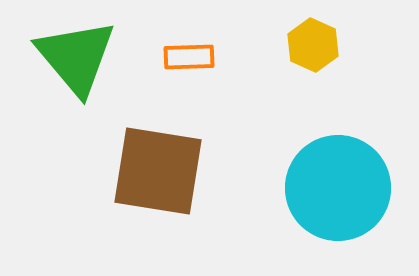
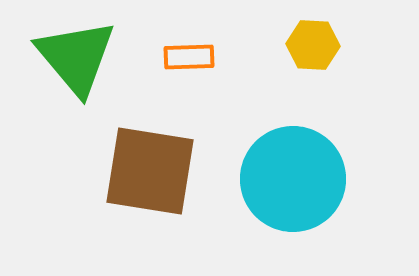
yellow hexagon: rotated 21 degrees counterclockwise
brown square: moved 8 px left
cyan circle: moved 45 px left, 9 px up
